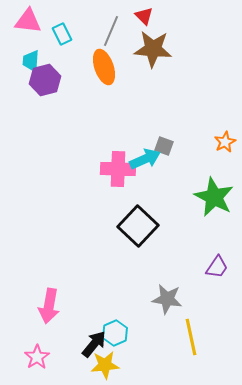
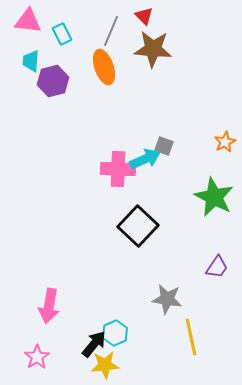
purple hexagon: moved 8 px right, 1 px down
